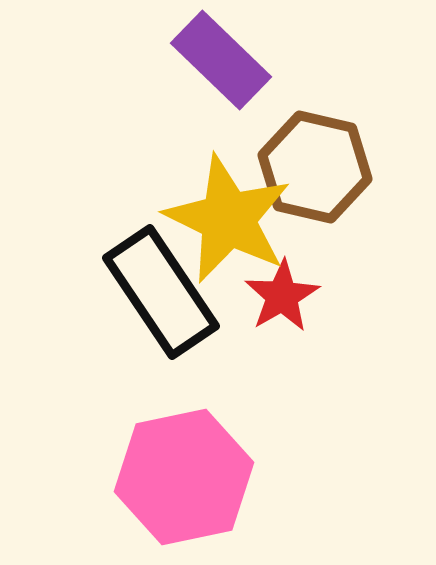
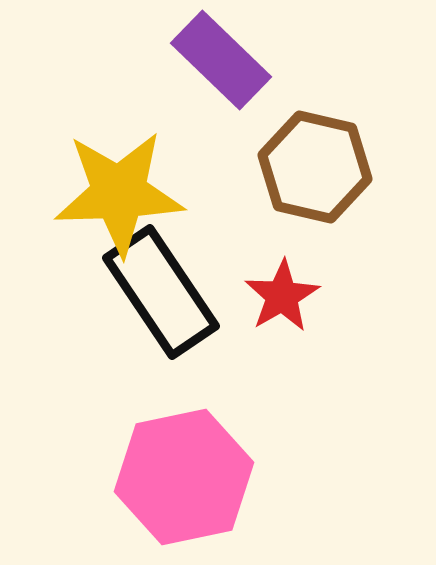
yellow star: moved 109 px left, 26 px up; rotated 28 degrees counterclockwise
